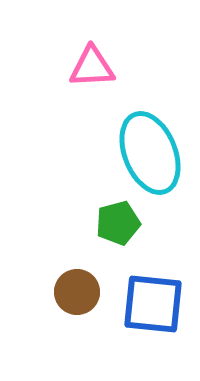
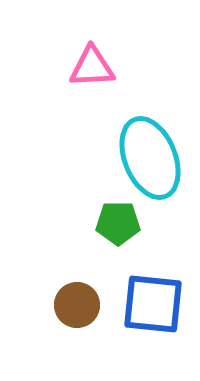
cyan ellipse: moved 5 px down
green pentagon: rotated 15 degrees clockwise
brown circle: moved 13 px down
